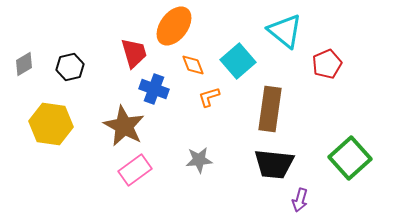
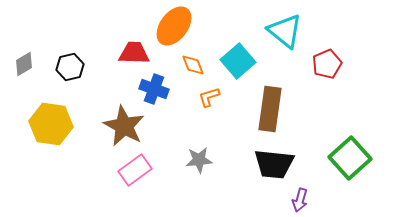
red trapezoid: rotated 72 degrees counterclockwise
